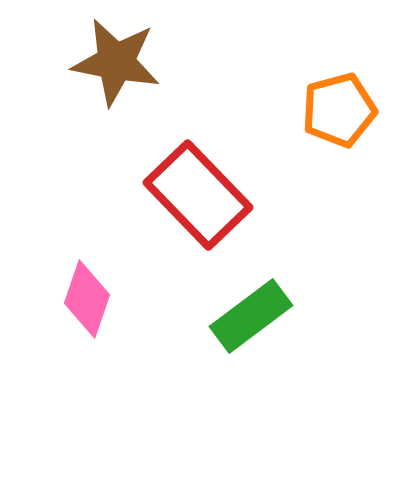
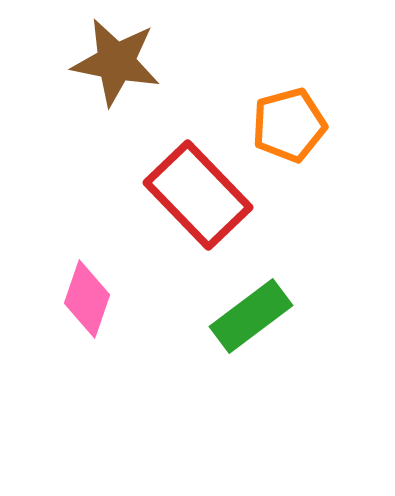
orange pentagon: moved 50 px left, 15 px down
